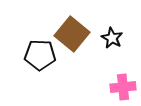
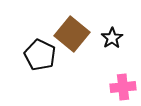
black star: rotated 10 degrees clockwise
black pentagon: rotated 24 degrees clockwise
